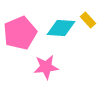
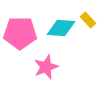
pink pentagon: rotated 24 degrees clockwise
pink star: rotated 15 degrees counterclockwise
